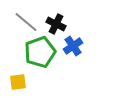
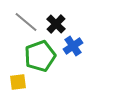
black cross: rotated 18 degrees clockwise
green pentagon: moved 4 px down
